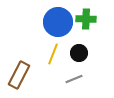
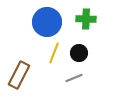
blue circle: moved 11 px left
yellow line: moved 1 px right, 1 px up
gray line: moved 1 px up
